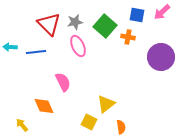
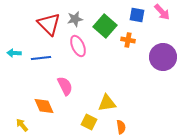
pink arrow: rotated 90 degrees counterclockwise
gray star: moved 3 px up
orange cross: moved 3 px down
cyan arrow: moved 4 px right, 6 px down
blue line: moved 5 px right, 6 px down
purple circle: moved 2 px right
pink semicircle: moved 2 px right, 4 px down
yellow triangle: moved 1 px right, 1 px up; rotated 30 degrees clockwise
